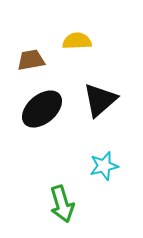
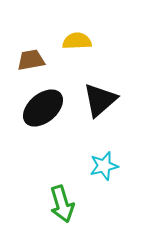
black ellipse: moved 1 px right, 1 px up
